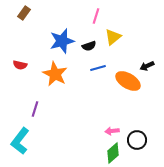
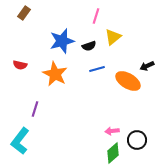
blue line: moved 1 px left, 1 px down
